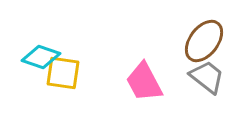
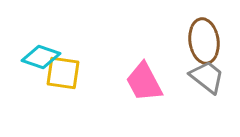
brown ellipse: rotated 45 degrees counterclockwise
